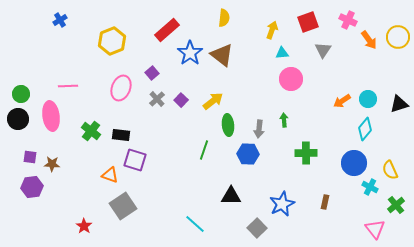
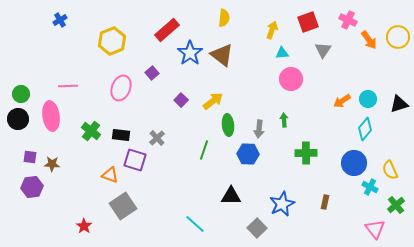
gray cross at (157, 99): moved 39 px down
